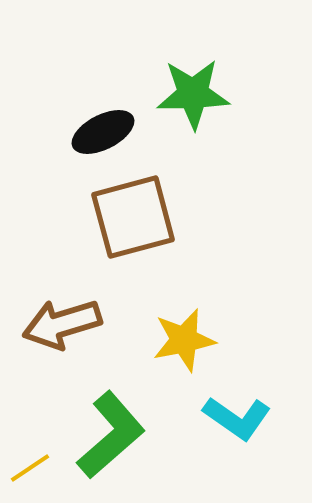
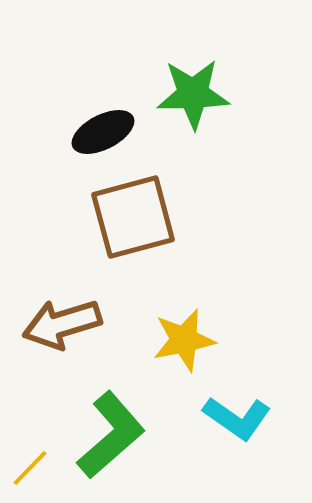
yellow line: rotated 12 degrees counterclockwise
